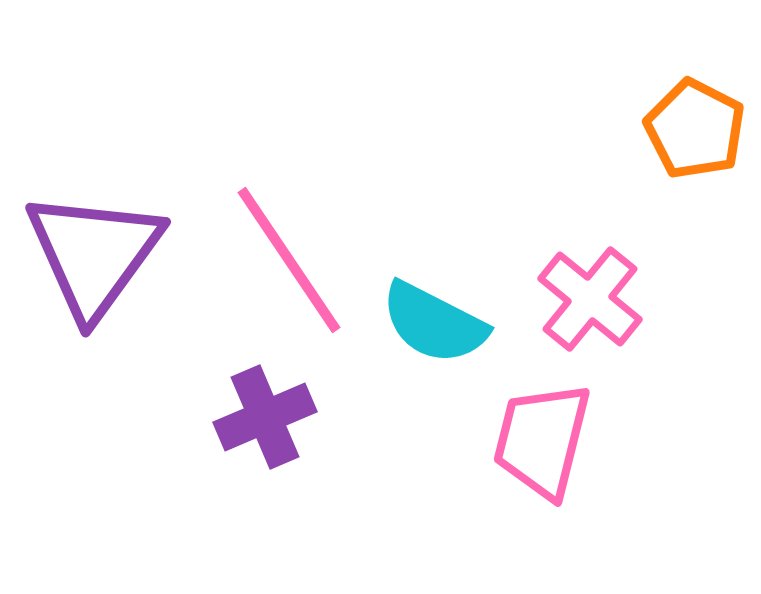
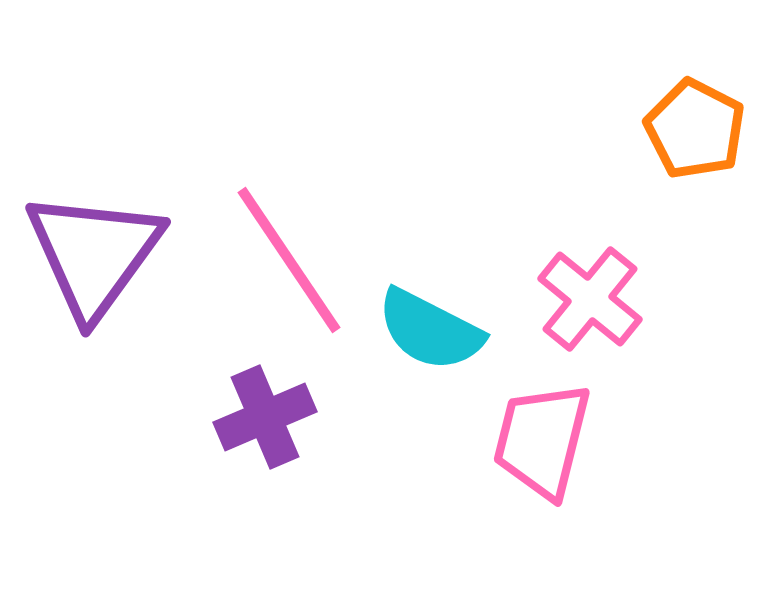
cyan semicircle: moved 4 px left, 7 px down
